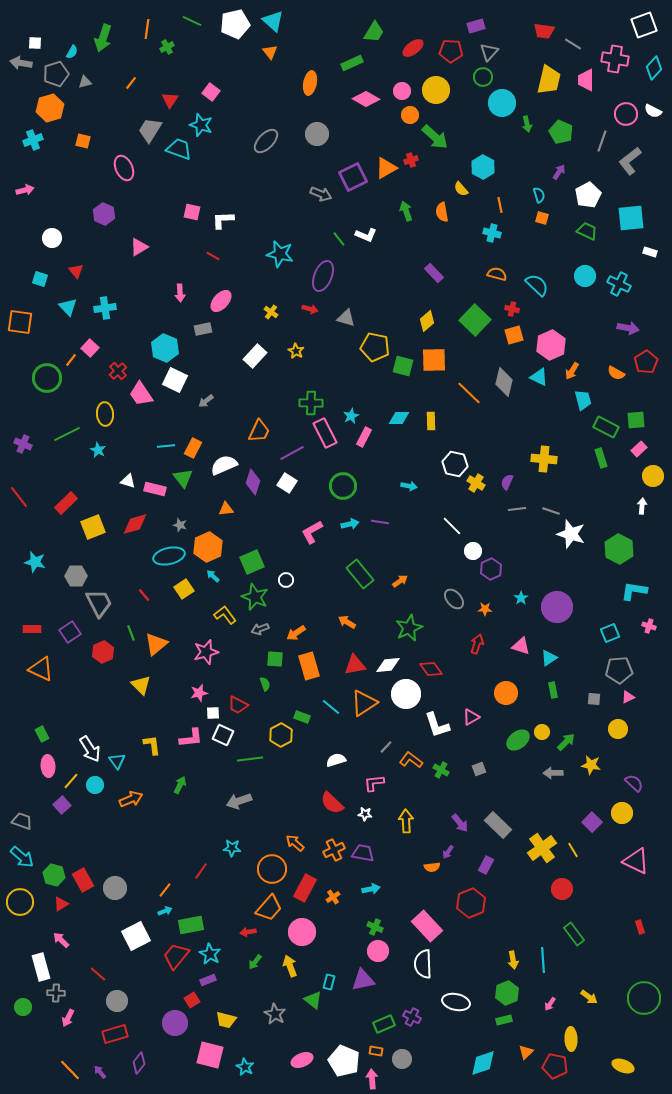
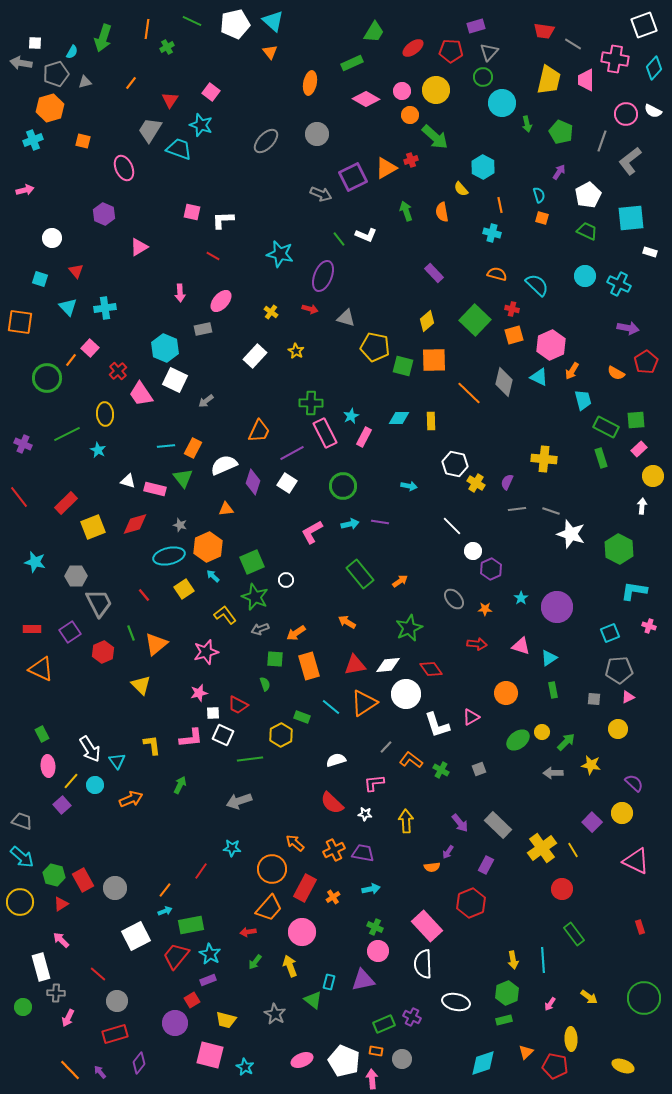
red arrow at (477, 644): rotated 78 degrees clockwise
